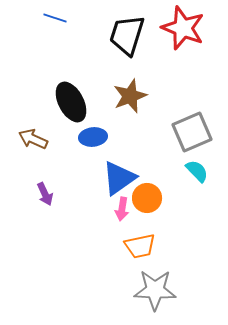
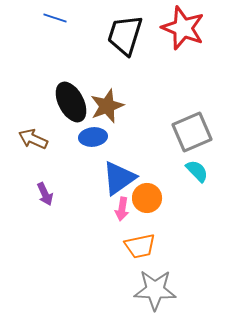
black trapezoid: moved 2 px left
brown star: moved 23 px left, 10 px down
